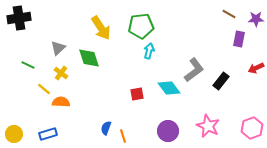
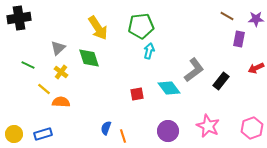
brown line: moved 2 px left, 2 px down
yellow arrow: moved 3 px left
yellow cross: moved 1 px up
blue rectangle: moved 5 px left
